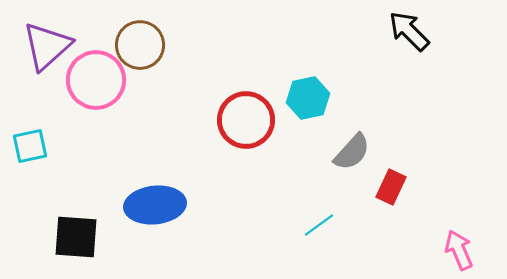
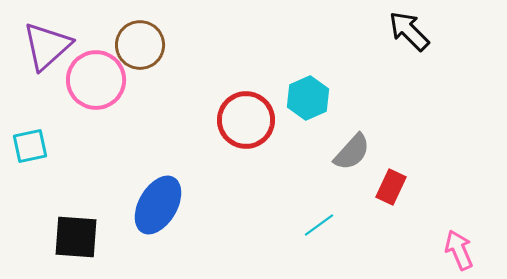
cyan hexagon: rotated 12 degrees counterclockwise
blue ellipse: moved 3 px right; rotated 54 degrees counterclockwise
